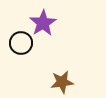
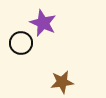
purple star: rotated 16 degrees counterclockwise
